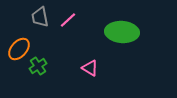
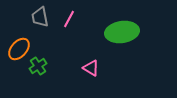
pink line: moved 1 px right, 1 px up; rotated 18 degrees counterclockwise
green ellipse: rotated 12 degrees counterclockwise
pink triangle: moved 1 px right
